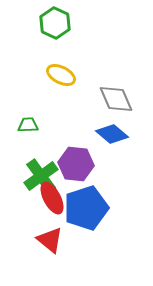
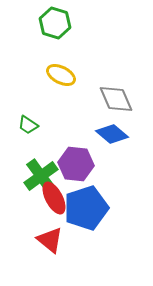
green hexagon: rotated 8 degrees counterclockwise
green trapezoid: rotated 145 degrees counterclockwise
red ellipse: moved 2 px right
